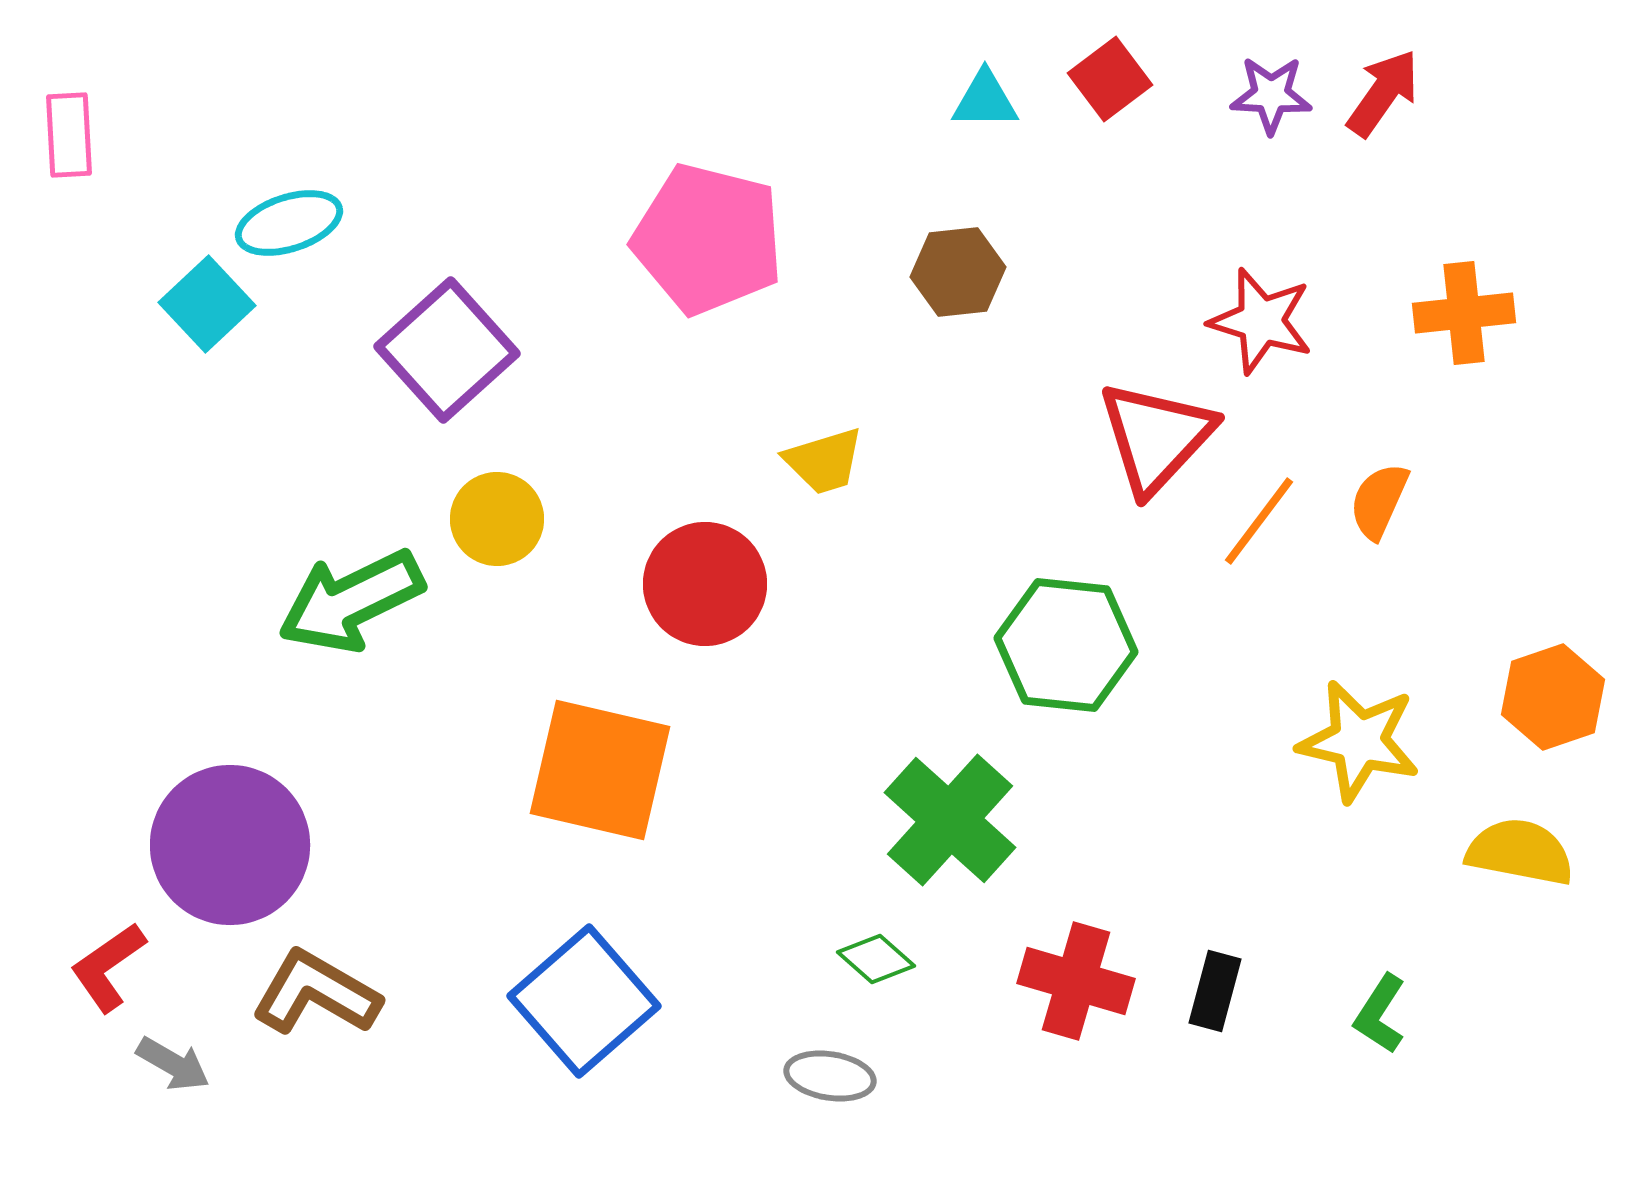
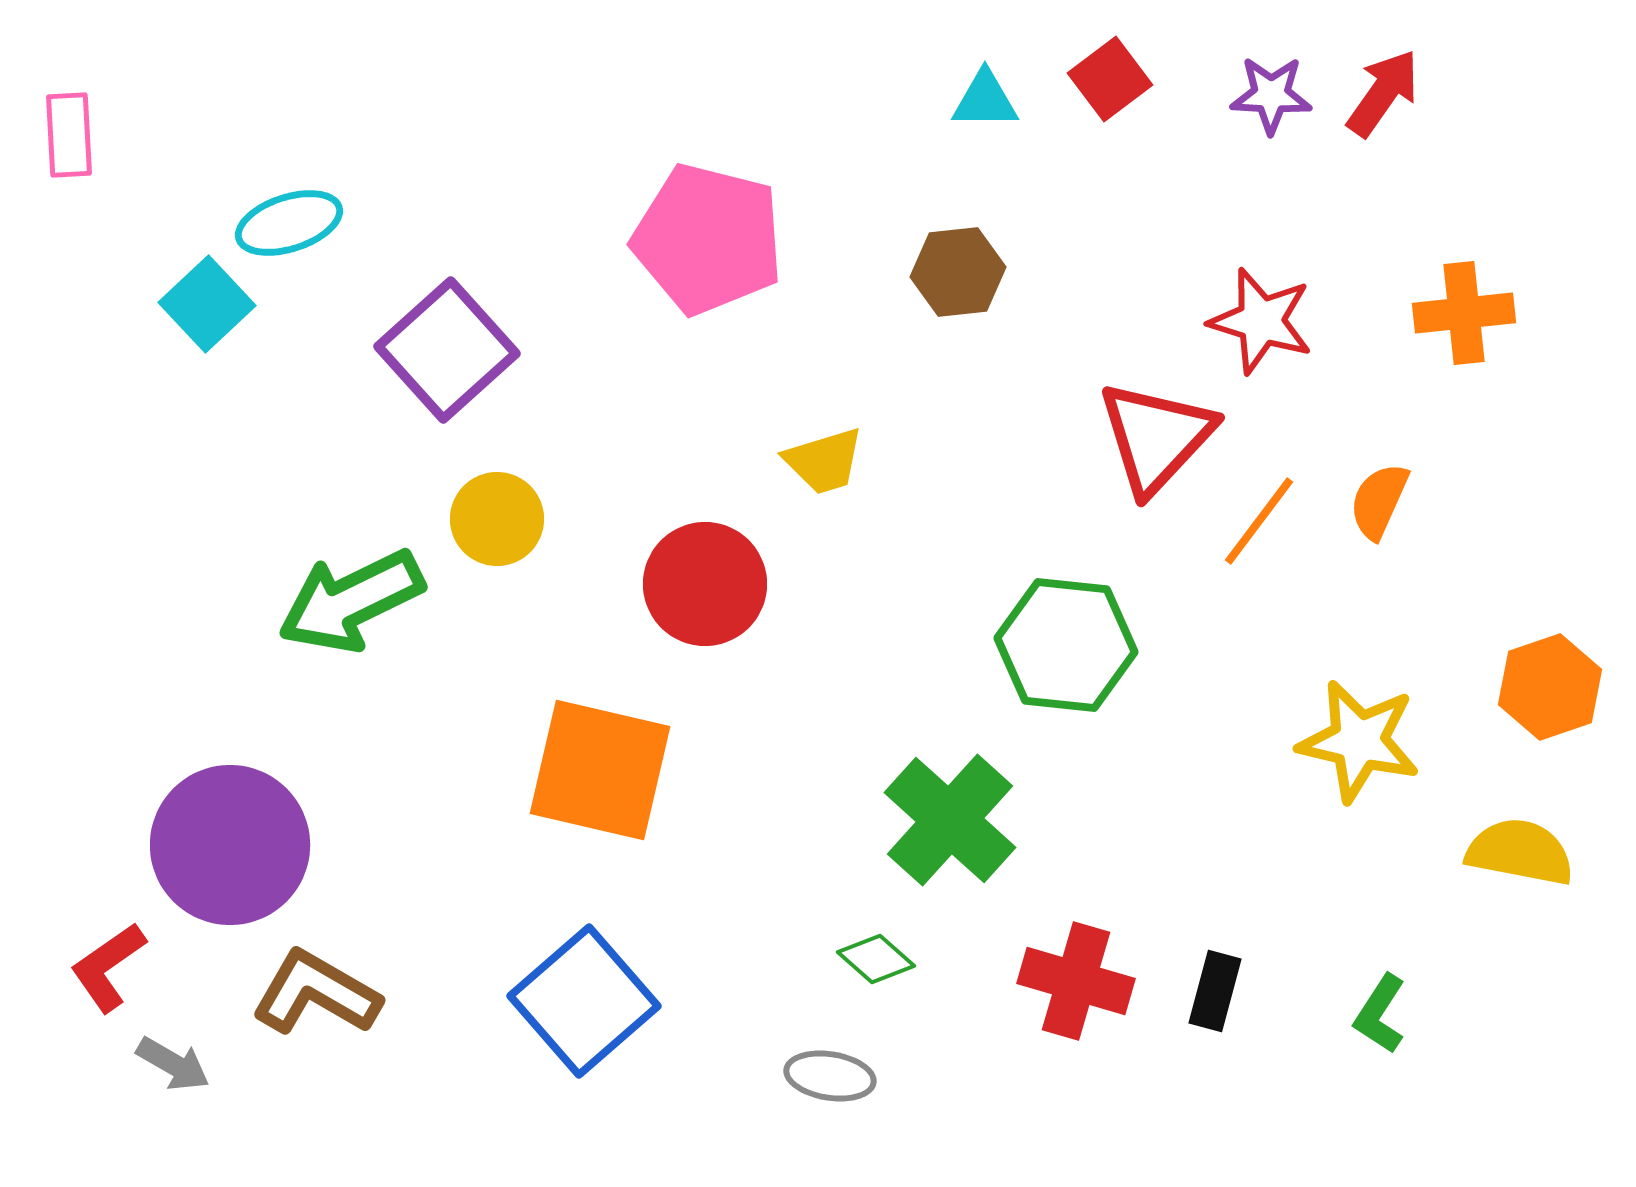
orange hexagon: moved 3 px left, 10 px up
